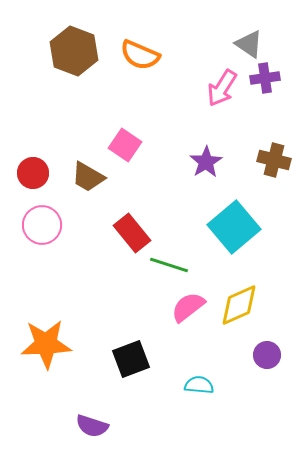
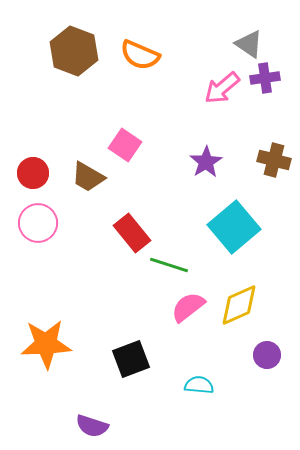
pink arrow: rotated 18 degrees clockwise
pink circle: moved 4 px left, 2 px up
